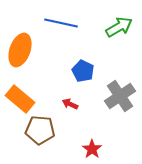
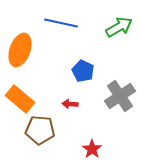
red arrow: rotated 21 degrees counterclockwise
